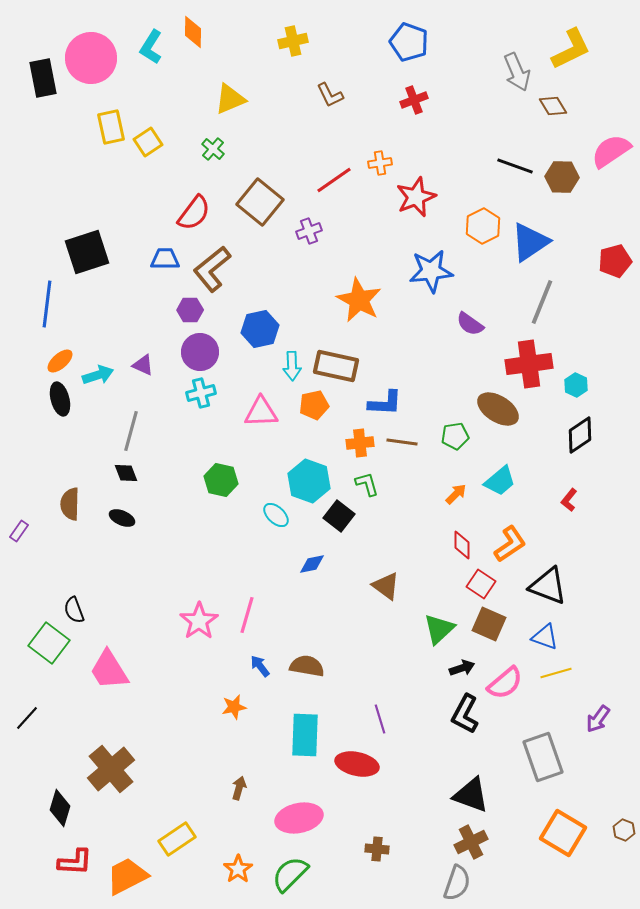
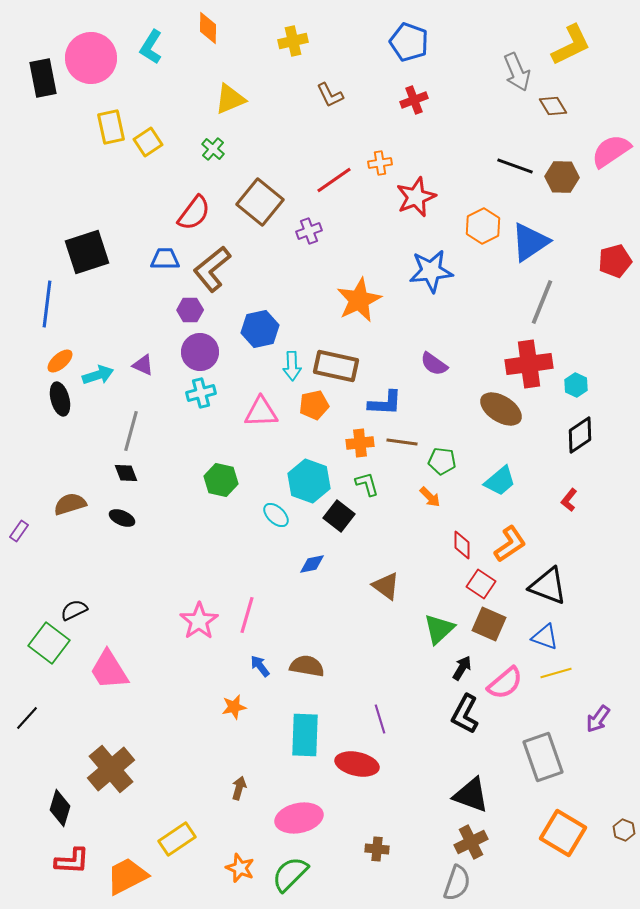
orange diamond at (193, 32): moved 15 px right, 4 px up
yellow L-shape at (571, 49): moved 4 px up
orange star at (359, 300): rotated 18 degrees clockwise
purple semicircle at (470, 324): moved 36 px left, 40 px down
brown ellipse at (498, 409): moved 3 px right
green pentagon at (455, 436): moved 13 px left, 25 px down; rotated 16 degrees clockwise
orange arrow at (456, 494): moved 26 px left, 3 px down; rotated 90 degrees clockwise
brown semicircle at (70, 504): rotated 72 degrees clockwise
black semicircle at (74, 610): rotated 84 degrees clockwise
black arrow at (462, 668): rotated 40 degrees counterclockwise
red L-shape at (75, 862): moved 3 px left, 1 px up
orange star at (238, 869): moved 2 px right, 1 px up; rotated 16 degrees counterclockwise
